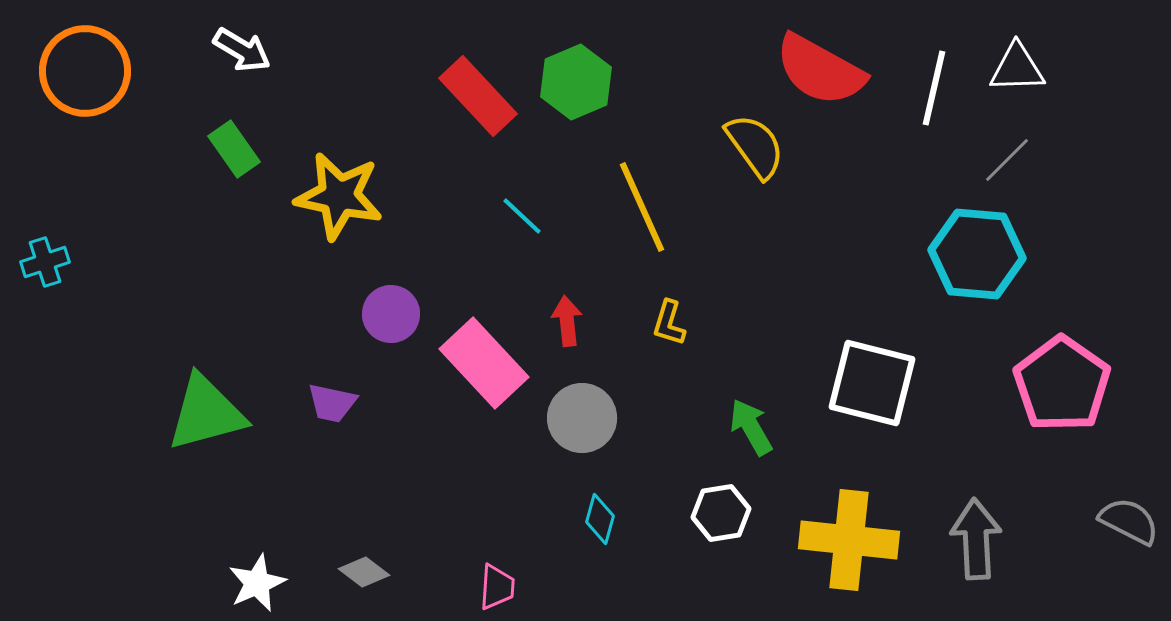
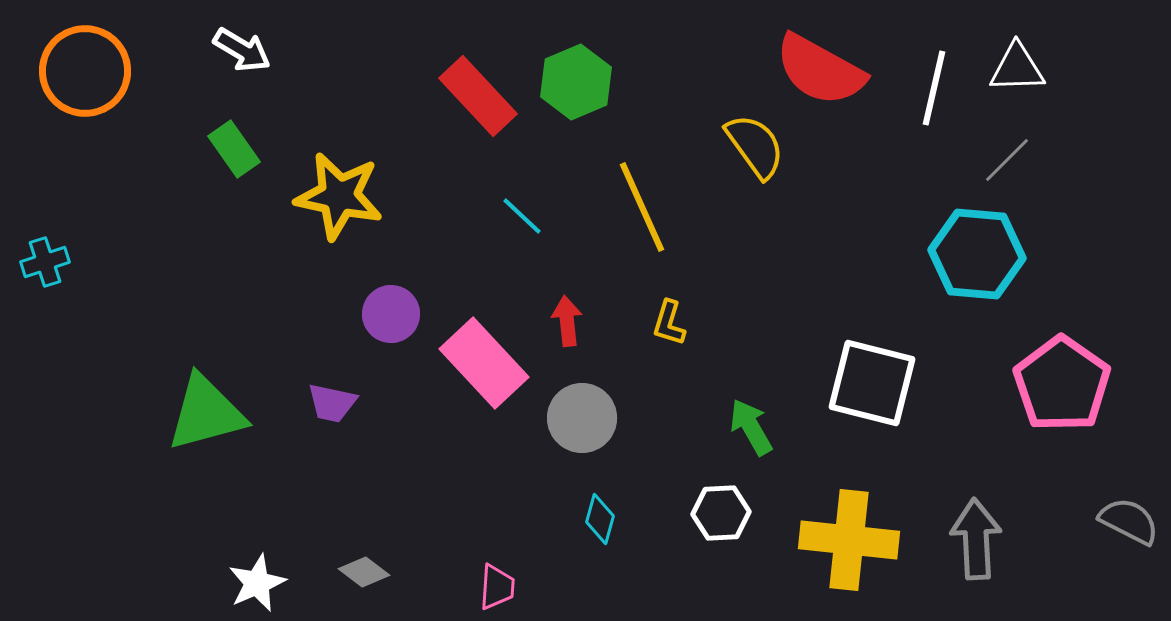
white hexagon: rotated 6 degrees clockwise
